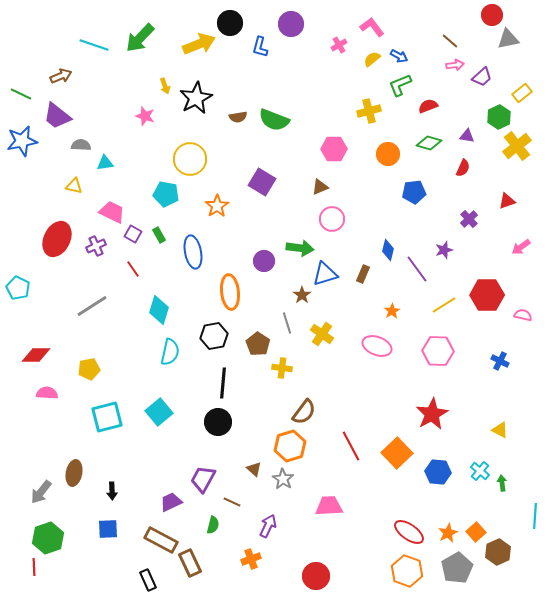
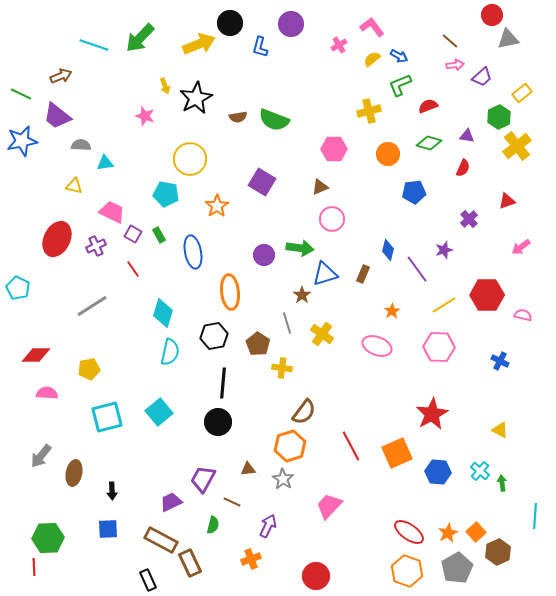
purple circle at (264, 261): moved 6 px up
cyan diamond at (159, 310): moved 4 px right, 3 px down
pink hexagon at (438, 351): moved 1 px right, 4 px up
orange square at (397, 453): rotated 20 degrees clockwise
brown triangle at (254, 469): moved 6 px left; rotated 49 degrees counterclockwise
gray arrow at (41, 492): moved 36 px up
pink trapezoid at (329, 506): rotated 44 degrees counterclockwise
green hexagon at (48, 538): rotated 16 degrees clockwise
